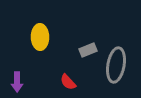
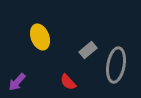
yellow ellipse: rotated 20 degrees counterclockwise
gray rectangle: rotated 18 degrees counterclockwise
purple arrow: rotated 42 degrees clockwise
